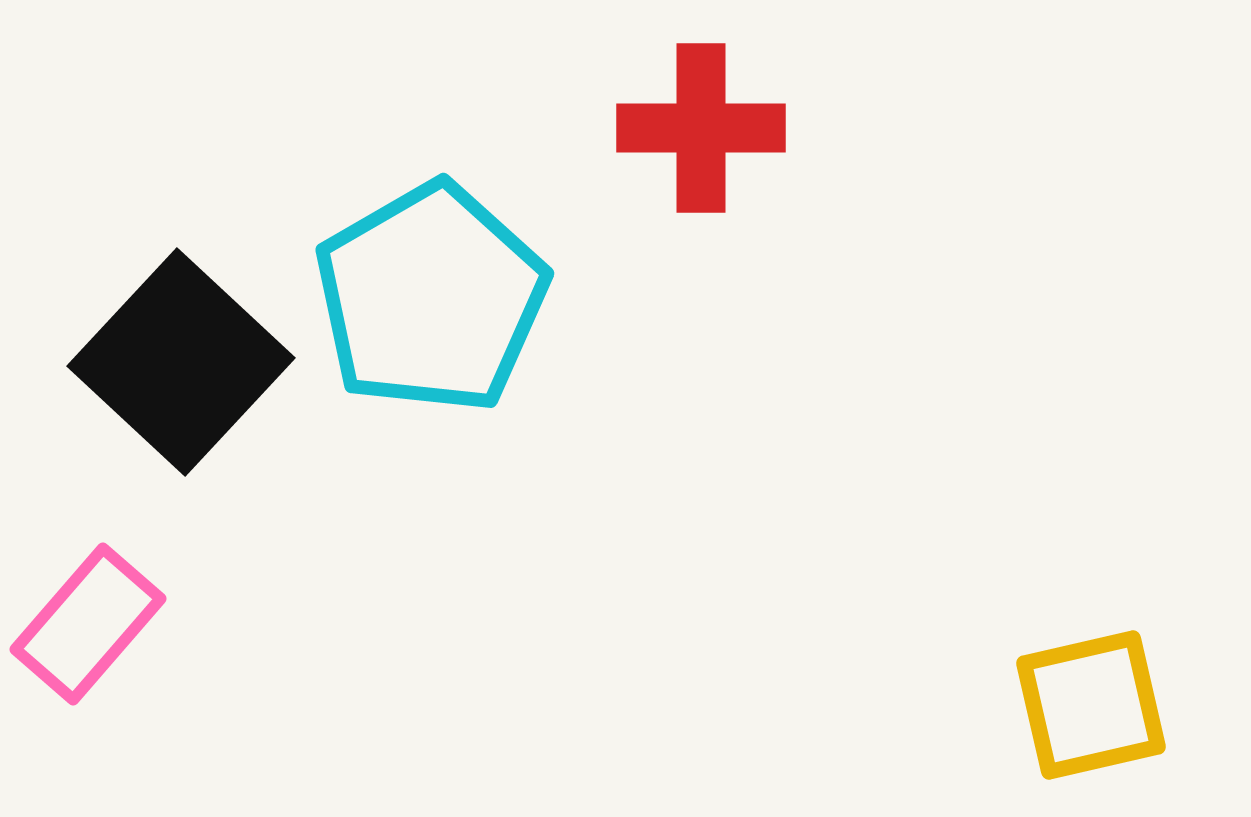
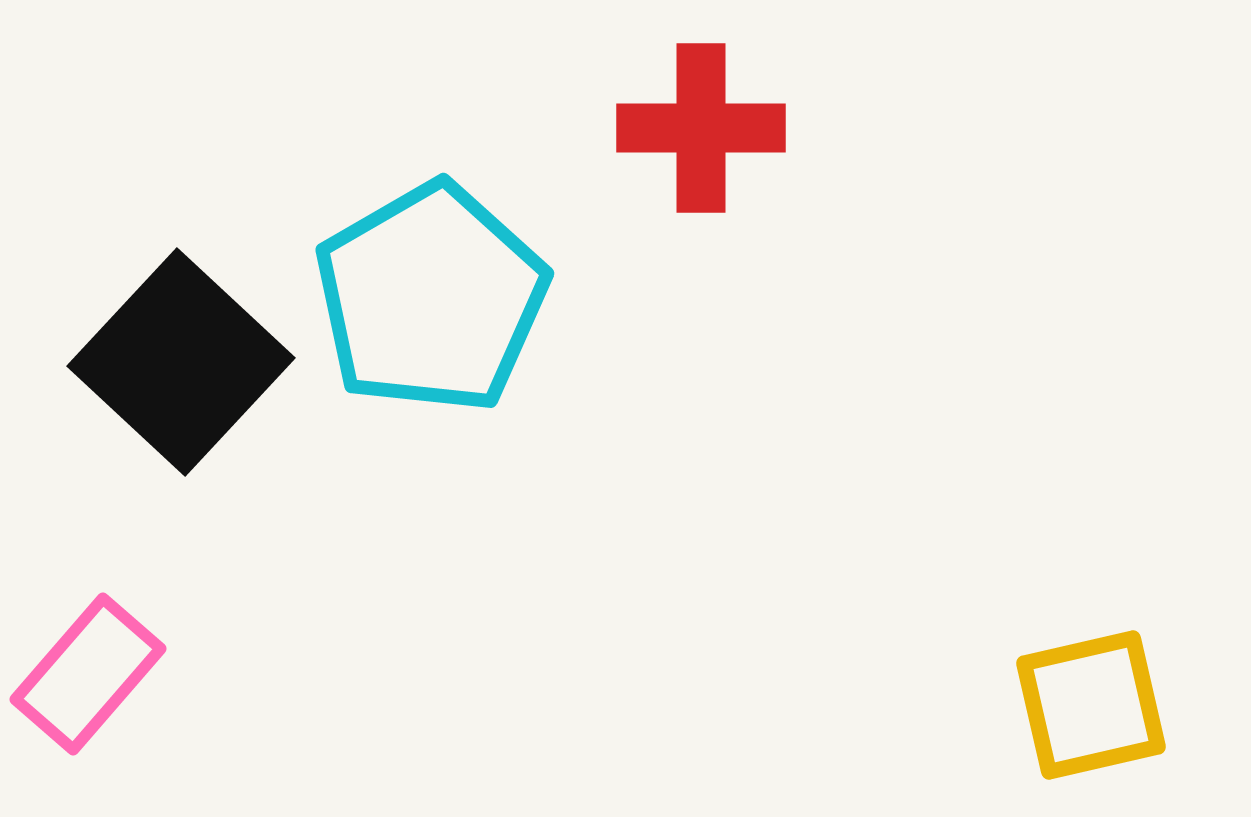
pink rectangle: moved 50 px down
